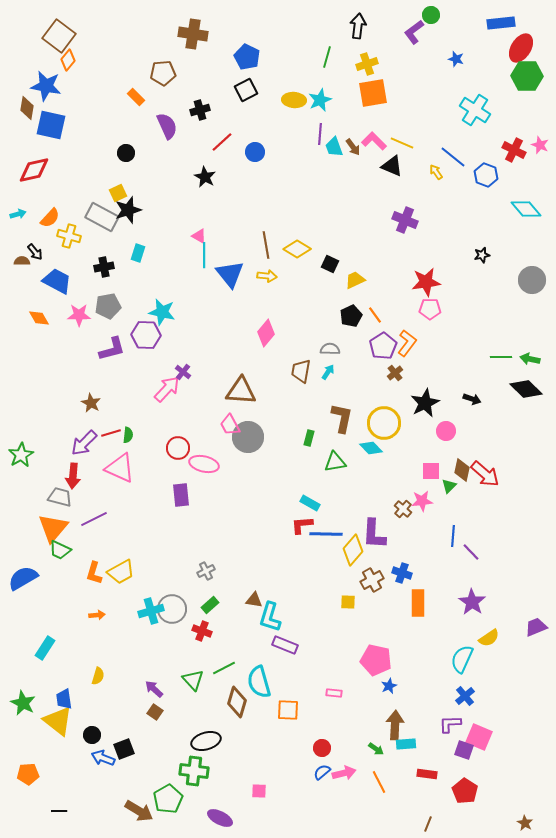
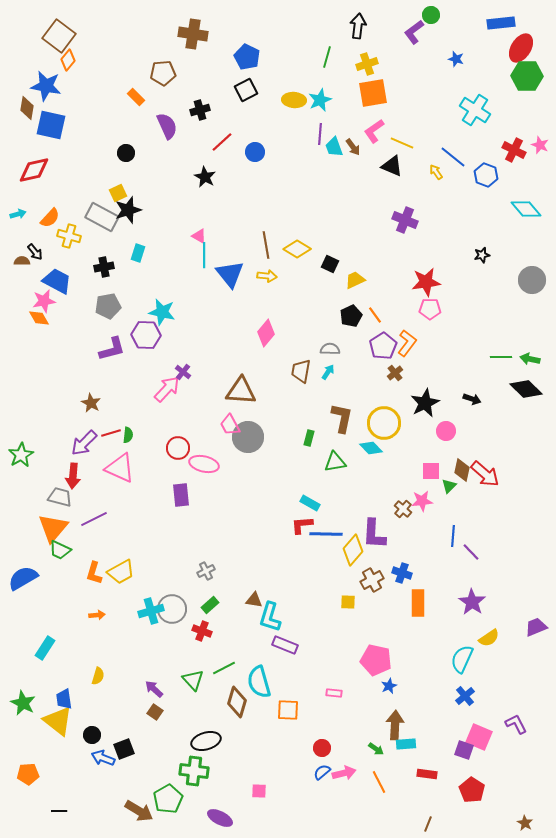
pink L-shape at (374, 141): moved 10 px up; rotated 80 degrees counterclockwise
pink star at (79, 315): moved 35 px left, 14 px up; rotated 10 degrees counterclockwise
purple L-shape at (450, 724): moved 66 px right; rotated 65 degrees clockwise
red pentagon at (465, 791): moved 7 px right, 1 px up
